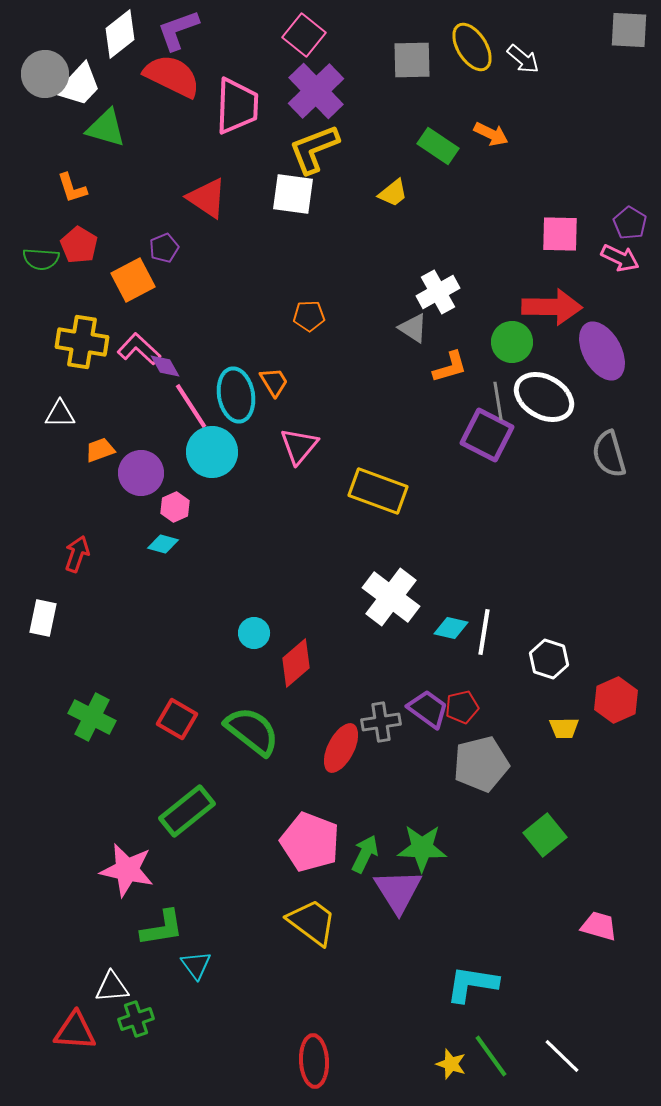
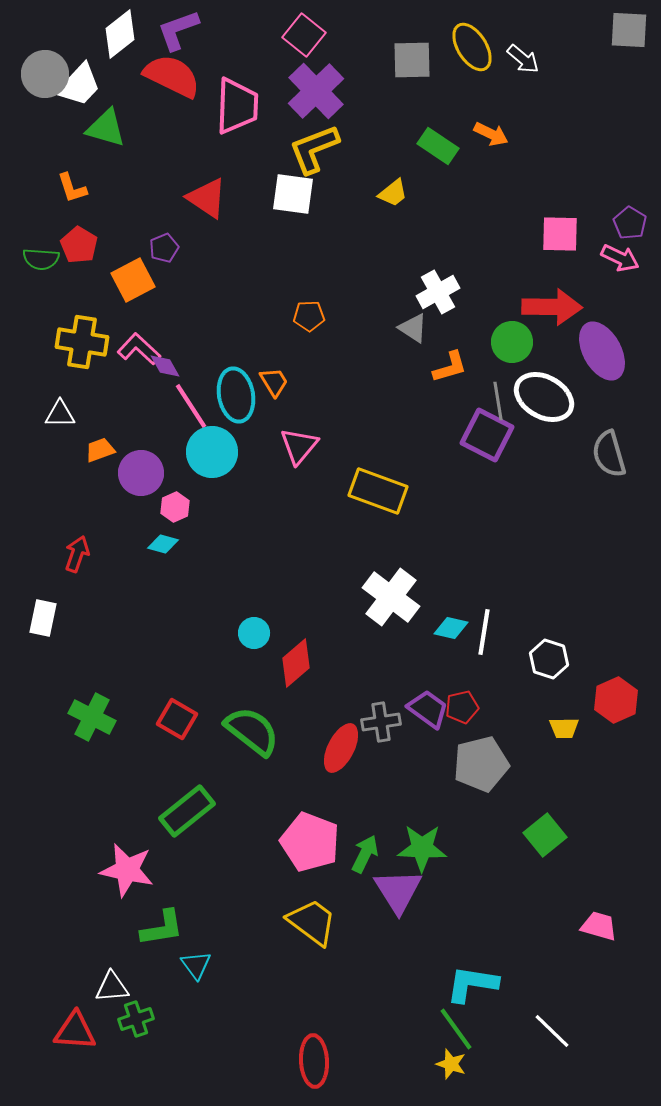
green line at (491, 1056): moved 35 px left, 27 px up
white line at (562, 1056): moved 10 px left, 25 px up
